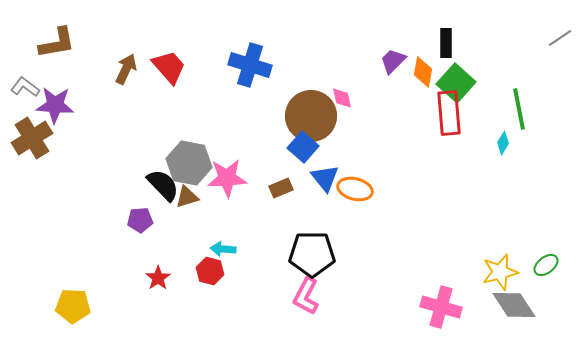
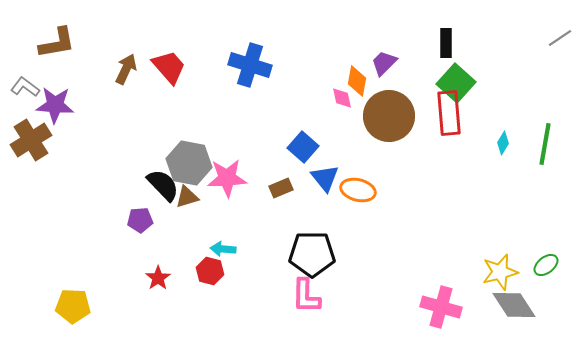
purple trapezoid: moved 9 px left, 2 px down
orange diamond: moved 66 px left, 9 px down
green line: moved 26 px right, 35 px down; rotated 21 degrees clockwise
brown circle: moved 78 px right
brown cross: moved 1 px left, 2 px down
orange ellipse: moved 3 px right, 1 px down
pink L-shape: rotated 27 degrees counterclockwise
